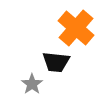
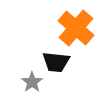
gray star: moved 2 px up
